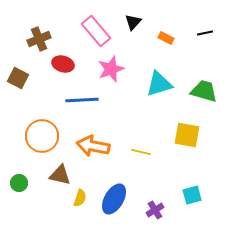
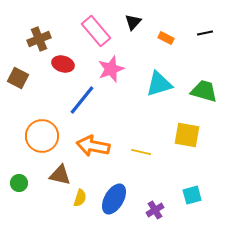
blue line: rotated 48 degrees counterclockwise
